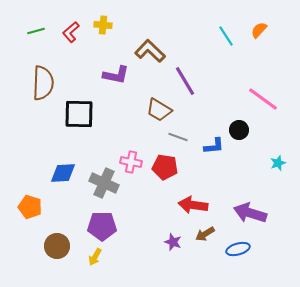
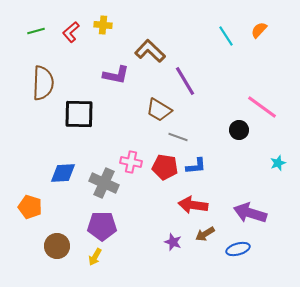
pink line: moved 1 px left, 8 px down
blue L-shape: moved 18 px left, 20 px down
